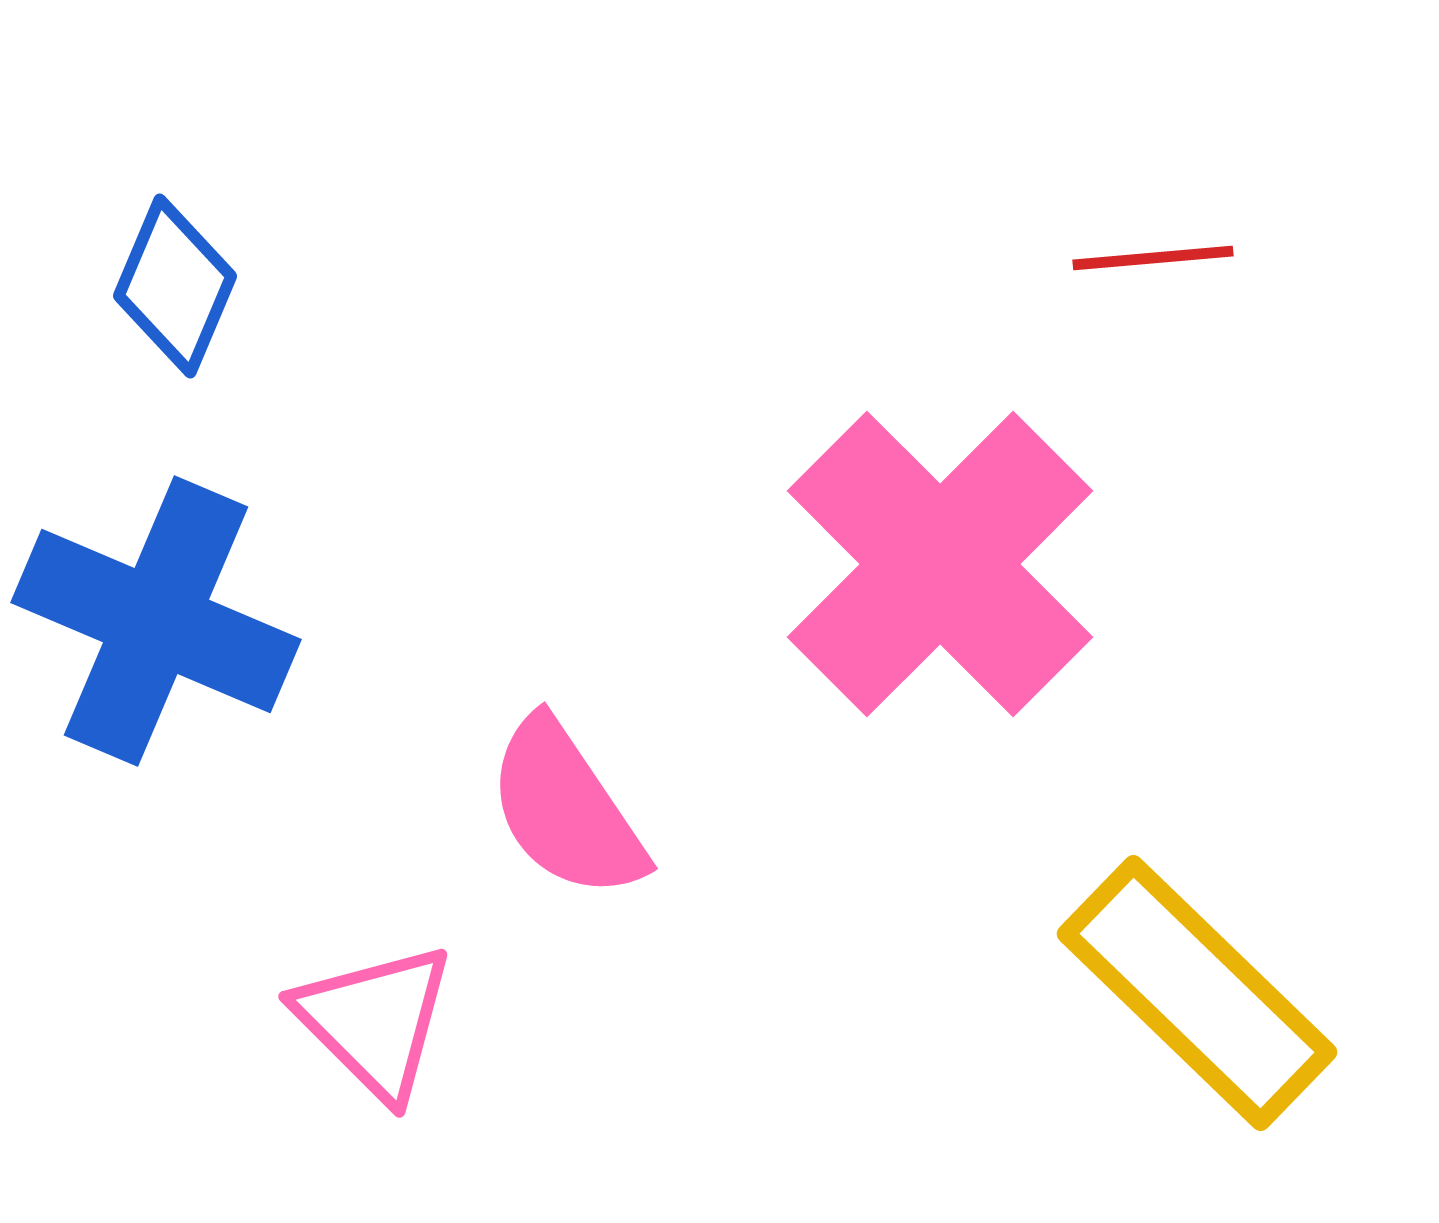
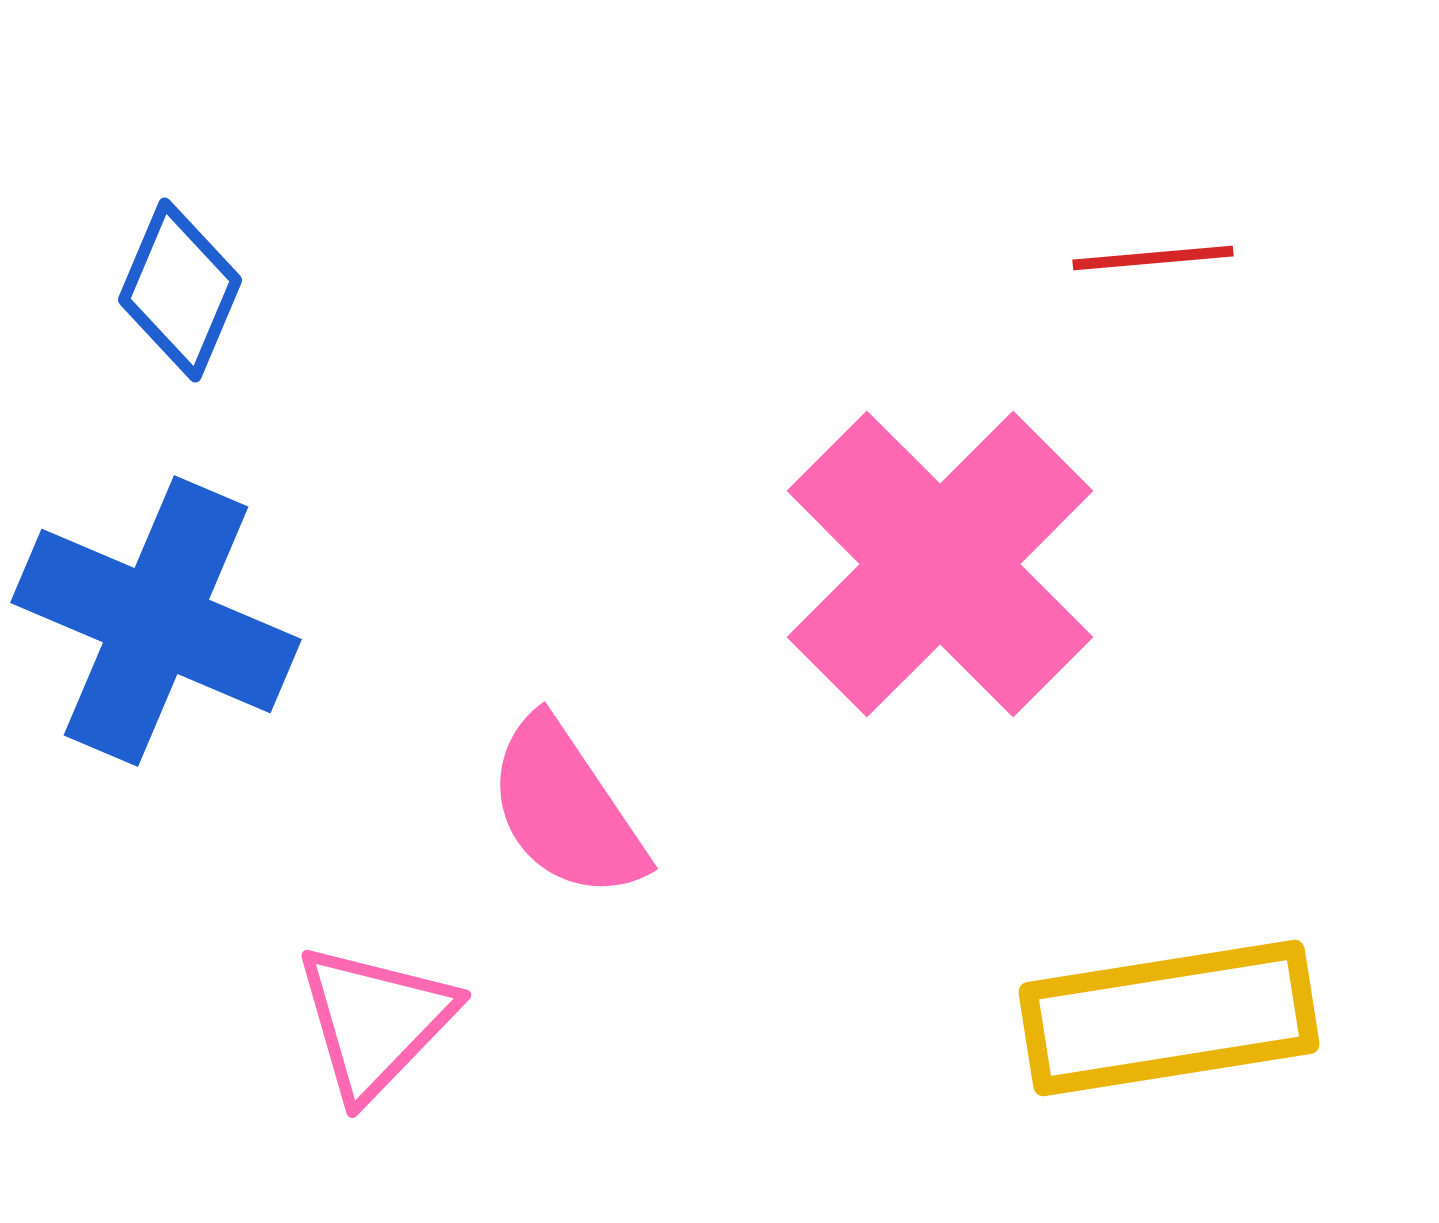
blue diamond: moved 5 px right, 4 px down
yellow rectangle: moved 28 px left, 25 px down; rotated 53 degrees counterclockwise
pink triangle: rotated 29 degrees clockwise
